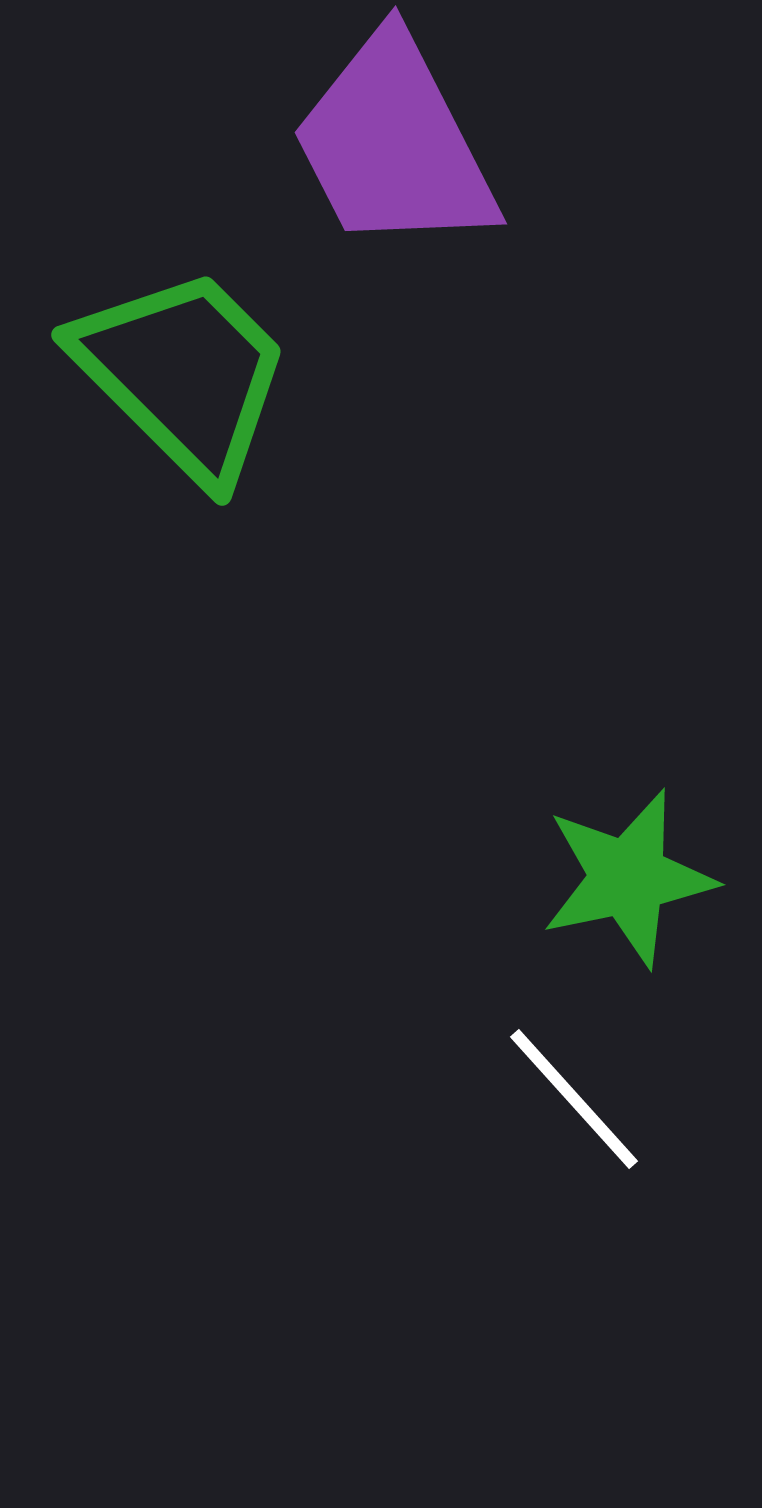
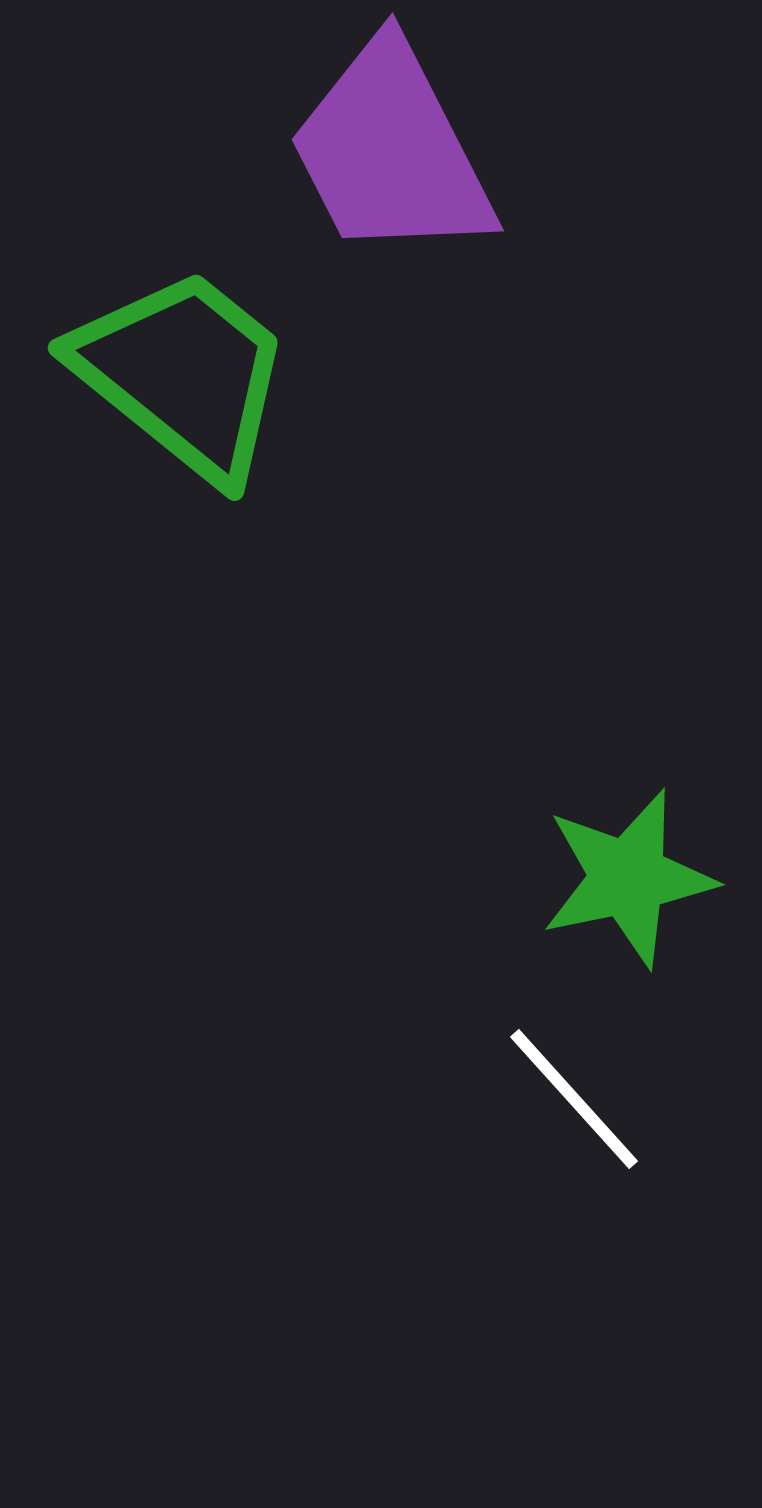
purple trapezoid: moved 3 px left, 7 px down
green trapezoid: rotated 6 degrees counterclockwise
